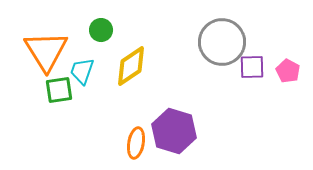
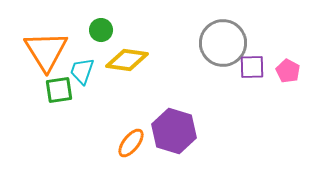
gray circle: moved 1 px right, 1 px down
yellow diamond: moved 4 px left, 6 px up; rotated 42 degrees clockwise
orange ellipse: moved 5 px left; rotated 28 degrees clockwise
